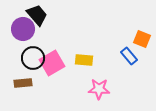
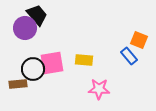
purple circle: moved 2 px right, 1 px up
orange square: moved 3 px left, 1 px down
black circle: moved 11 px down
pink square: rotated 20 degrees clockwise
brown rectangle: moved 5 px left, 1 px down
